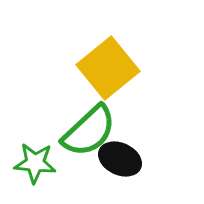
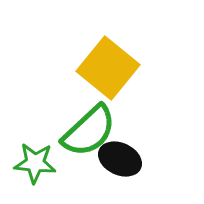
yellow square: rotated 12 degrees counterclockwise
